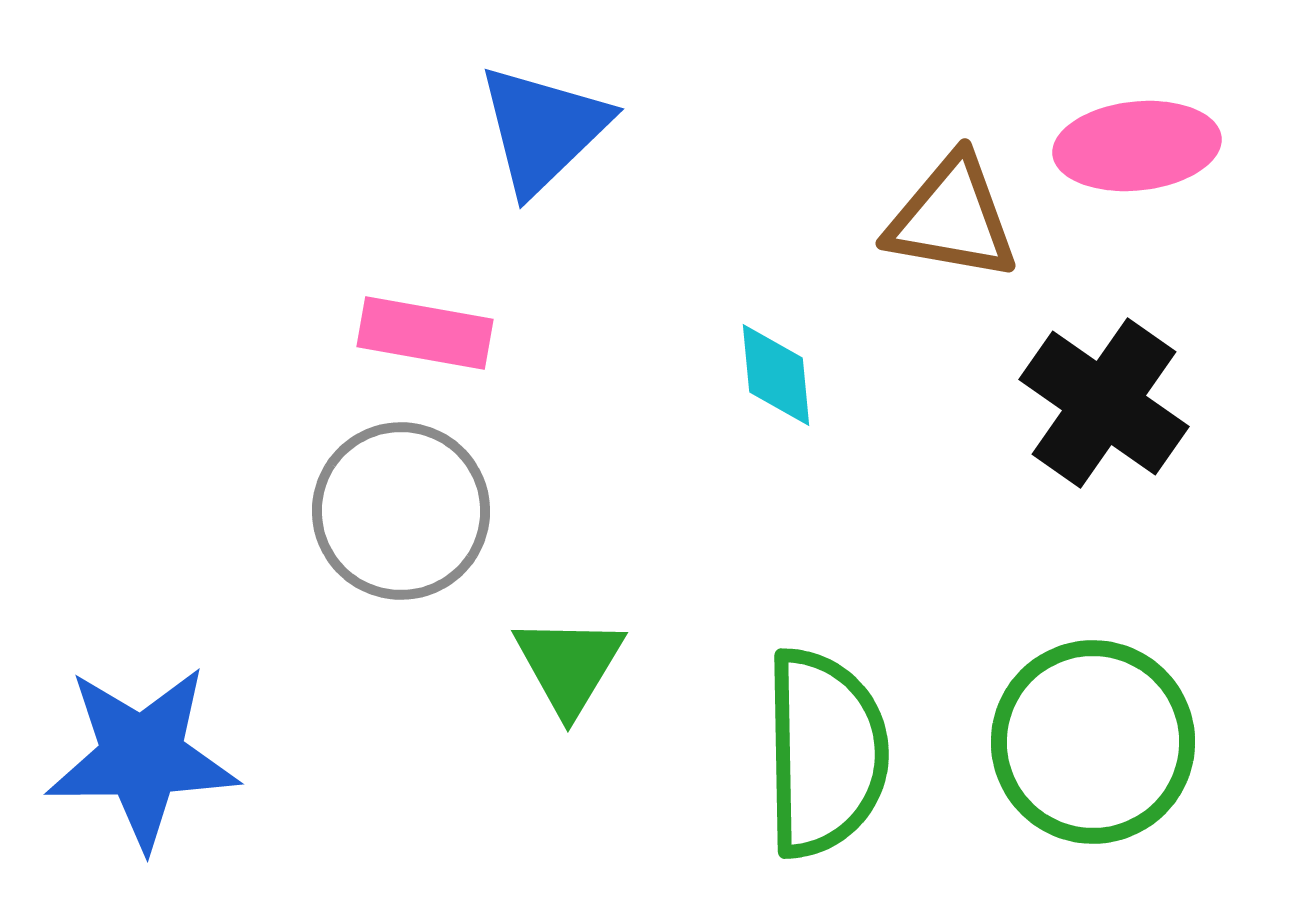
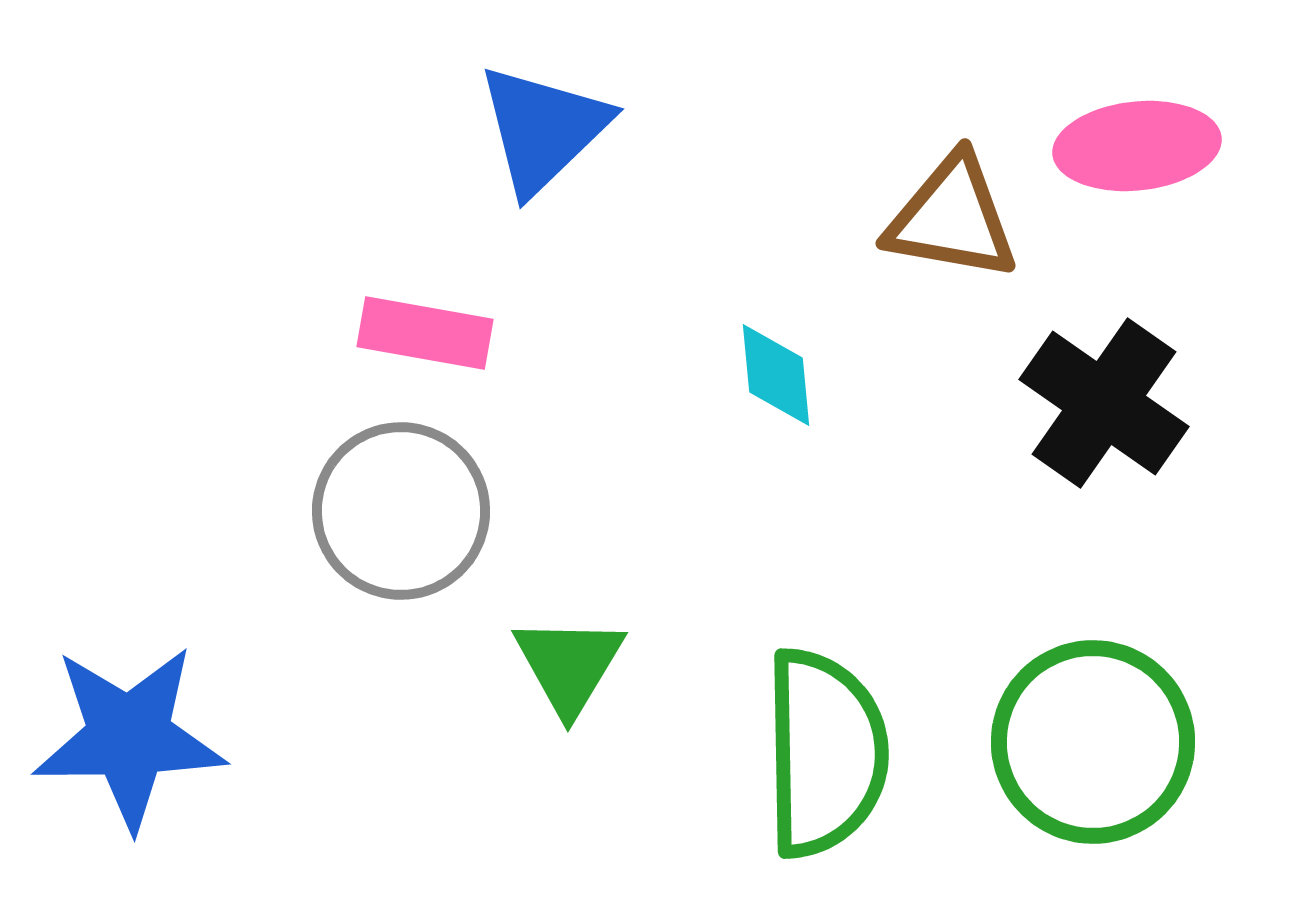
blue star: moved 13 px left, 20 px up
